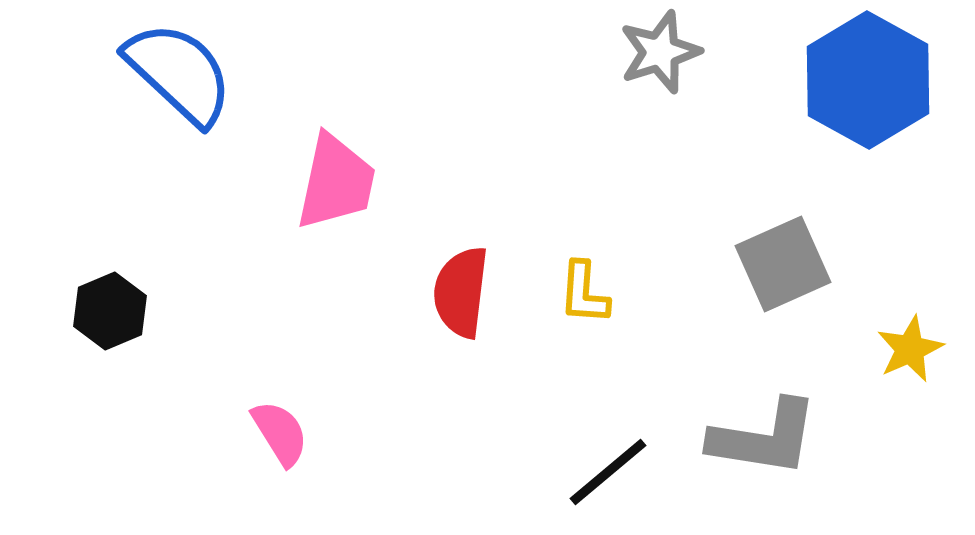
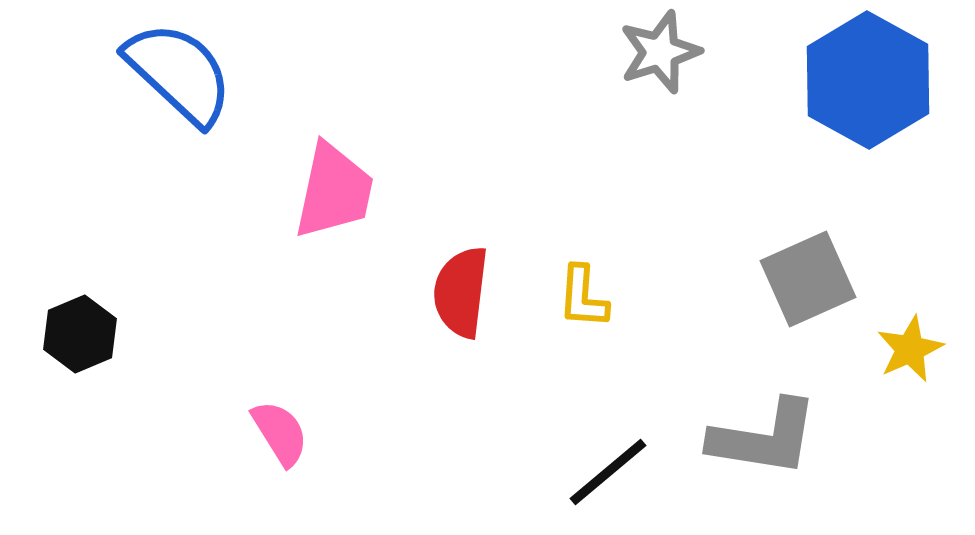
pink trapezoid: moved 2 px left, 9 px down
gray square: moved 25 px right, 15 px down
yellow L-shape: moved 1 px left, 4 px down
black hexagon: moved 30 px left, 23 px down
